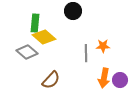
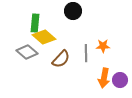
brown semicircle: moved 10 px right, 21 px up
